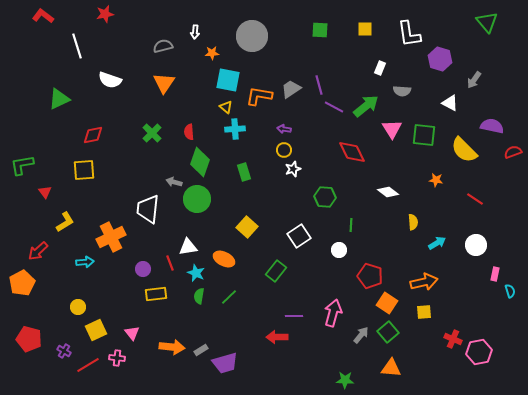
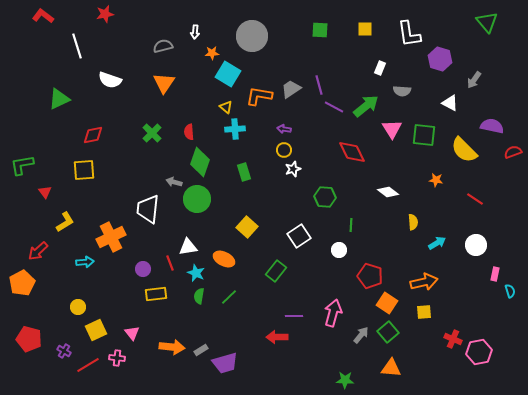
cyan square at (228, 80): moved 6 px up; rotated 20 degrees clockwise
